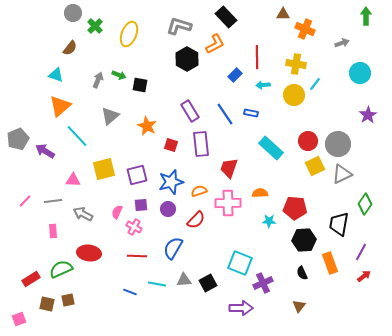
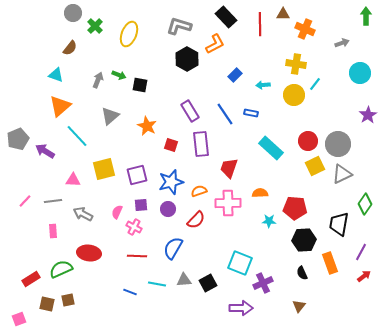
red line at (257, 57): moved 3 px right, 33 px up
